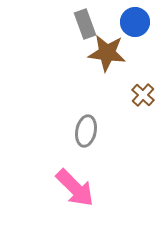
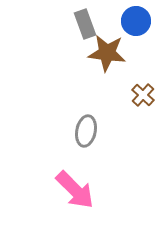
blue circle: moved 1 px right, 1 px up
pink arrow: moved 2 px down
